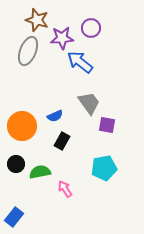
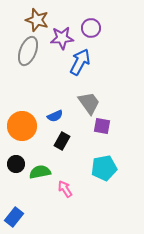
blue arrow: rotated 80 degrees clockwise
purple square: moved 5 px left, 1 px down
